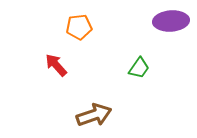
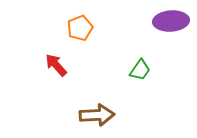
orange pentagon: moved 1 px right, 1 px down; rotated 15 degrees counterclockwise
green trapezoid: moved 1 px right, 2 px down
brown arrow: moved 3 px right; rotated 16 degrees clockwise
